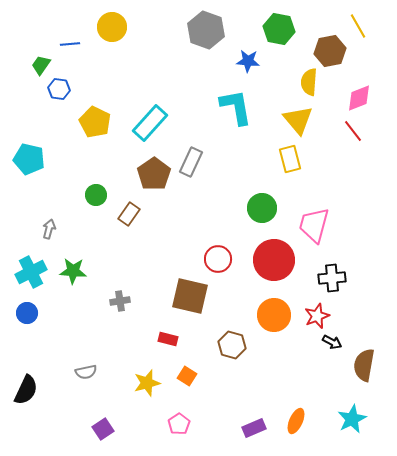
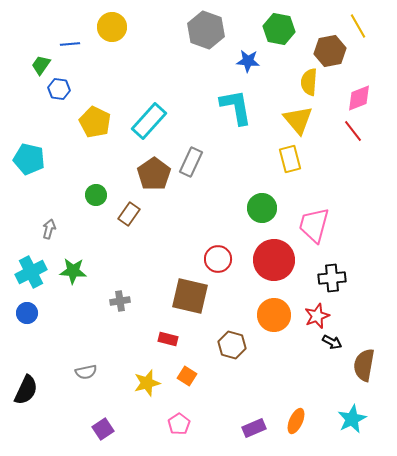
cyan rectangle at (150, 123): moved 1 px left, 2 px up
